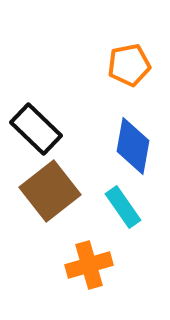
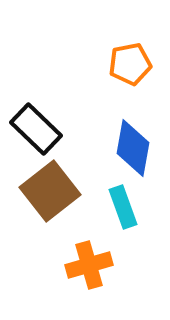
orange pentagon: moved 1 px right, 1 px up
blue diamond: moved 2 px down
cyan rectangle: rotated 15 degrees clockwise
